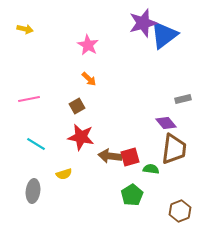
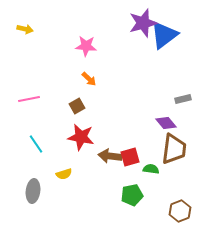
pink star: moved 2 px left, 1 px down; rotated 25 degrees counterclockwise
cyan line: rotated 24 degrees clockwise
green pentagon: rotated 20 degrees clockwise
